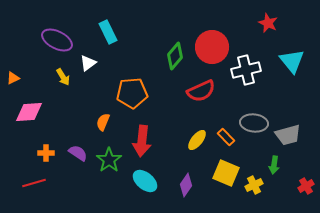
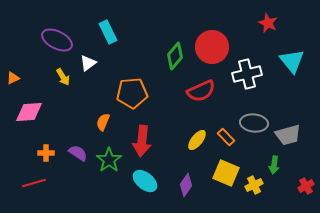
white cross: moved 1 px right, 4 px down
